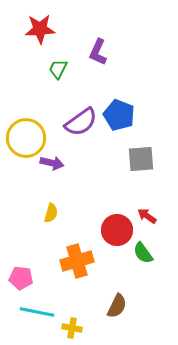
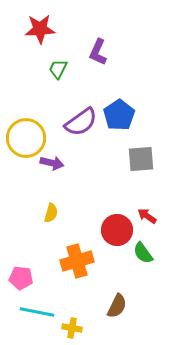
blue pentagon: rotated 16 degrees clockwise
